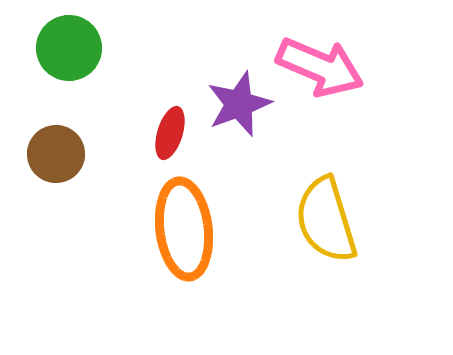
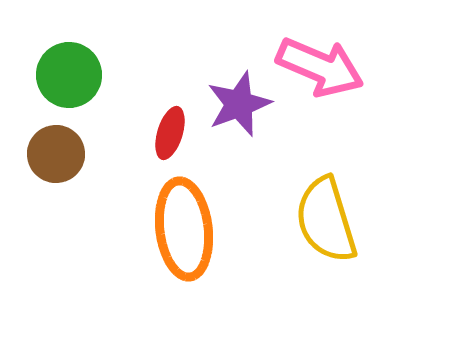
green circle: moved 27 px down
